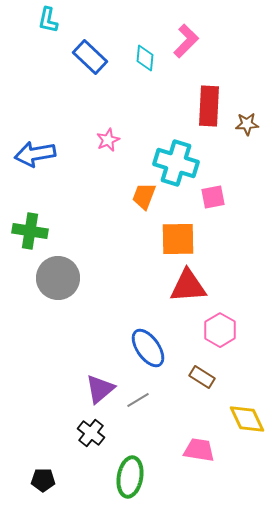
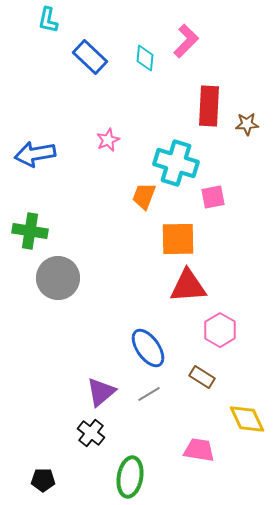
purple triangle: moved 1 px right, 3 px down
gray line: moved 11 px right, 6 px up
